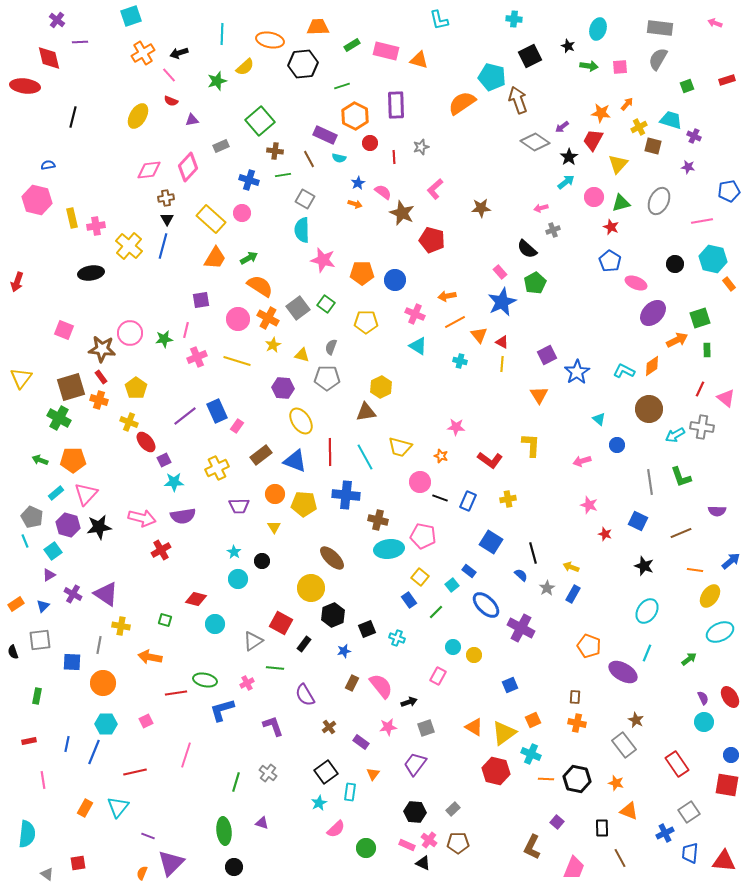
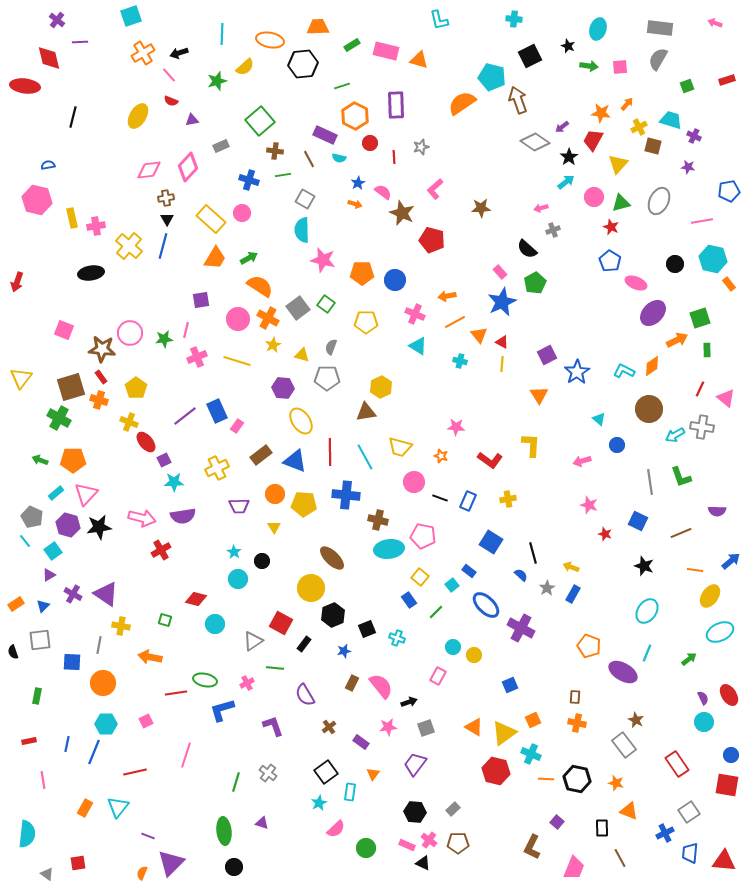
pink circle at (420, 482): moved 6 px left
cyan line at (25, 541): rotated 16 degrees counterclockwise
red ellipse at (730, 697): moved 1 px left, 2 px up
